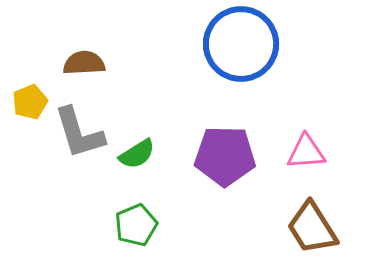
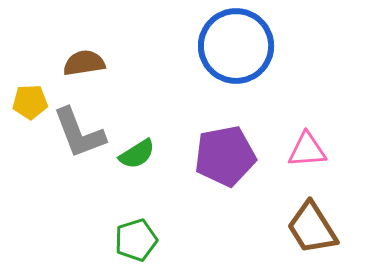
blue circle: moved 5 px left, 2 px down
brown semicircle: rotated 6 degrees counterclockwise
yellow pentagon: rotated 20 degrees clockwise
gray L-shape: rotated 4 degrees counterclockwise
pink triangle: moved 1 px right, 2 px up
purple pentagon: rotated 12 degrees counterclockwise
green pentagon: moved 15 px down; rotated 6 degrees clockwise
